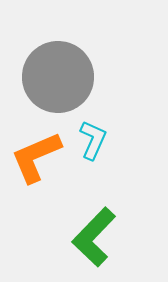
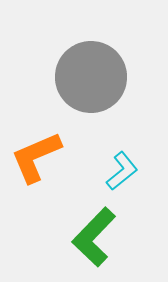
gray circle: moved 33 px right
cyan L-shape: moved 29 px right, 31 px down; rotated 27 degrees clockwise
